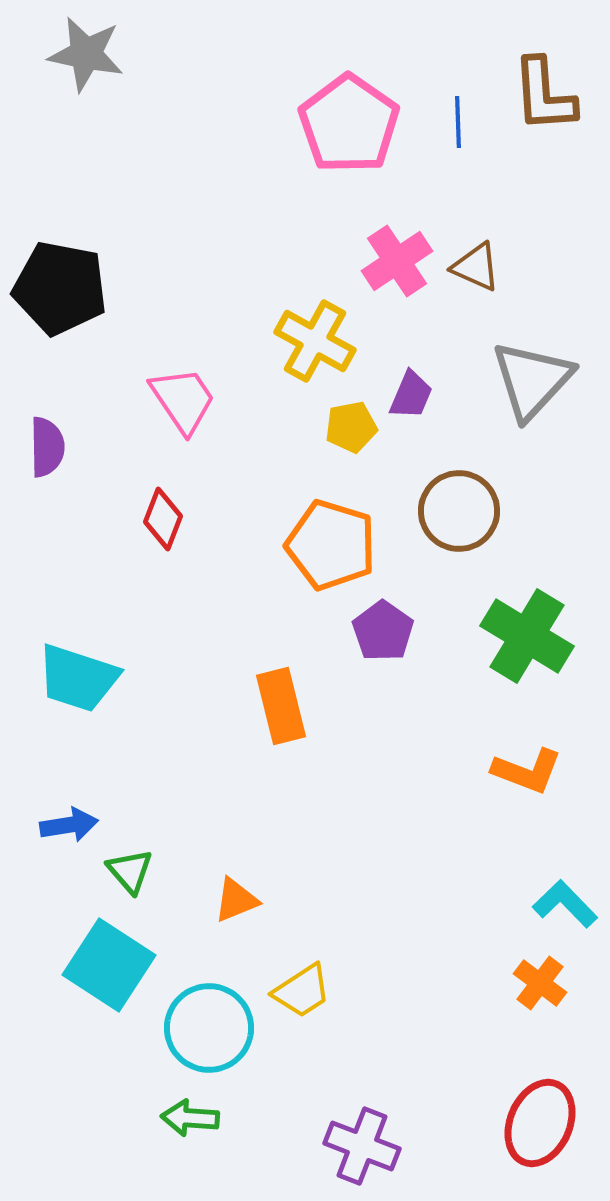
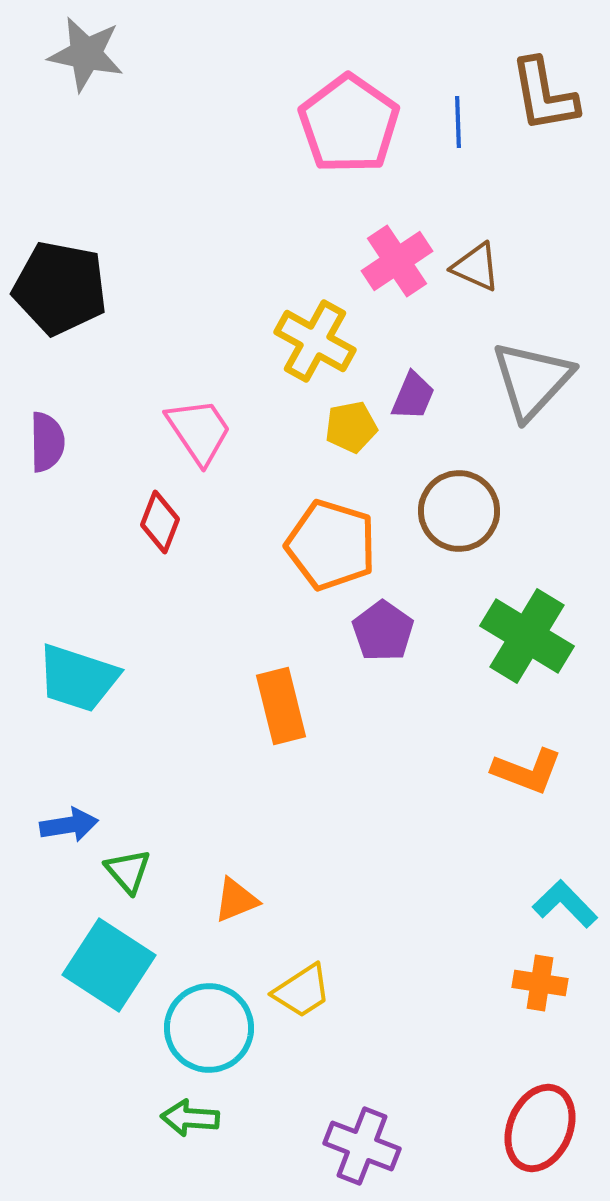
brown L-shape: rotated 6 degrees counterclockwise
purple trapezoid: moved 2 px right, 1 px down
pink trapezoid: moved 16 px right, 31 px down
purple semicircle: moved 5 px up
red diamond: moved 3 px left, 3 px down
green triangle: moved 2 px left
orange cross: rotated 28 degrees counterclockwise
red ellipse: moved 5 px down
